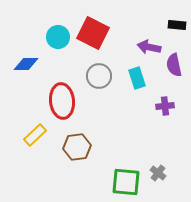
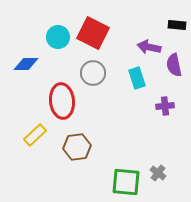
gray circle: moved 6 px left, 3 px up
